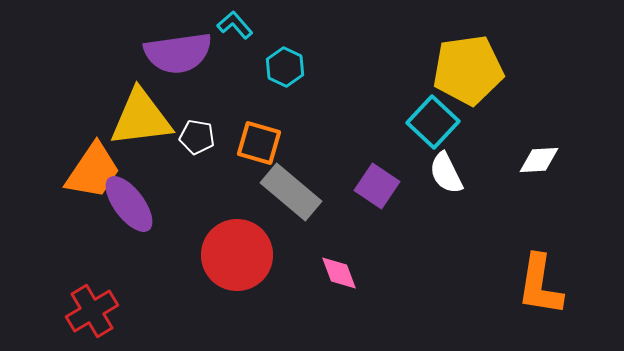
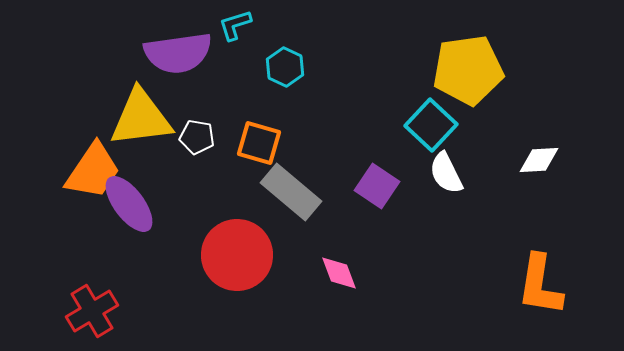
cyan L-shape: rotated 66 degrees counterclockwise
cyan square: moved 2 px left, 3 px down
